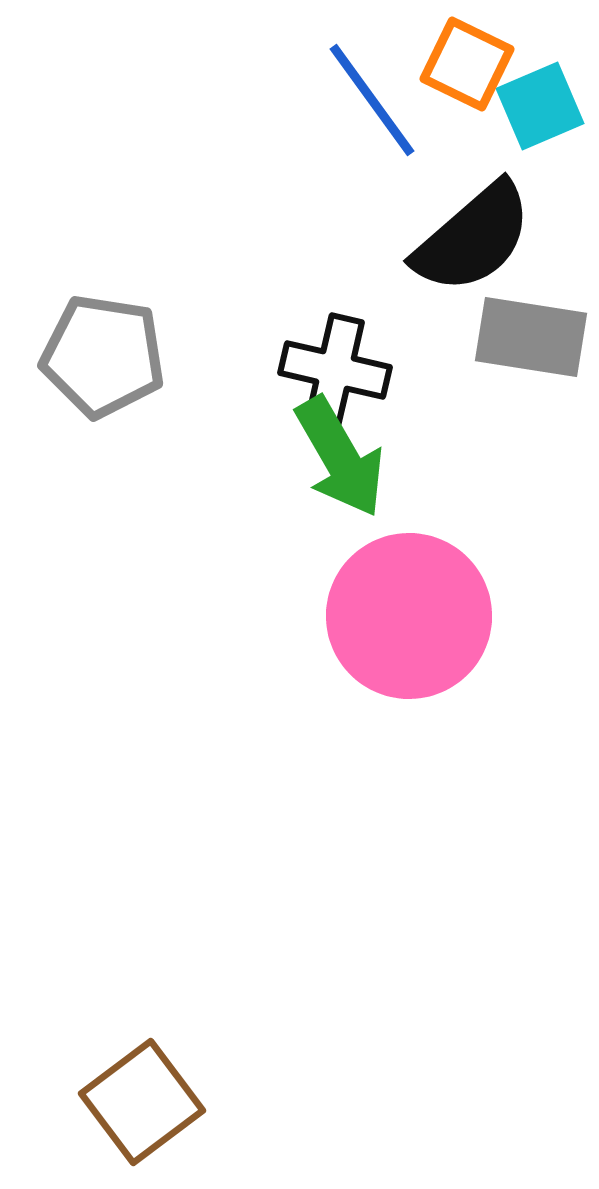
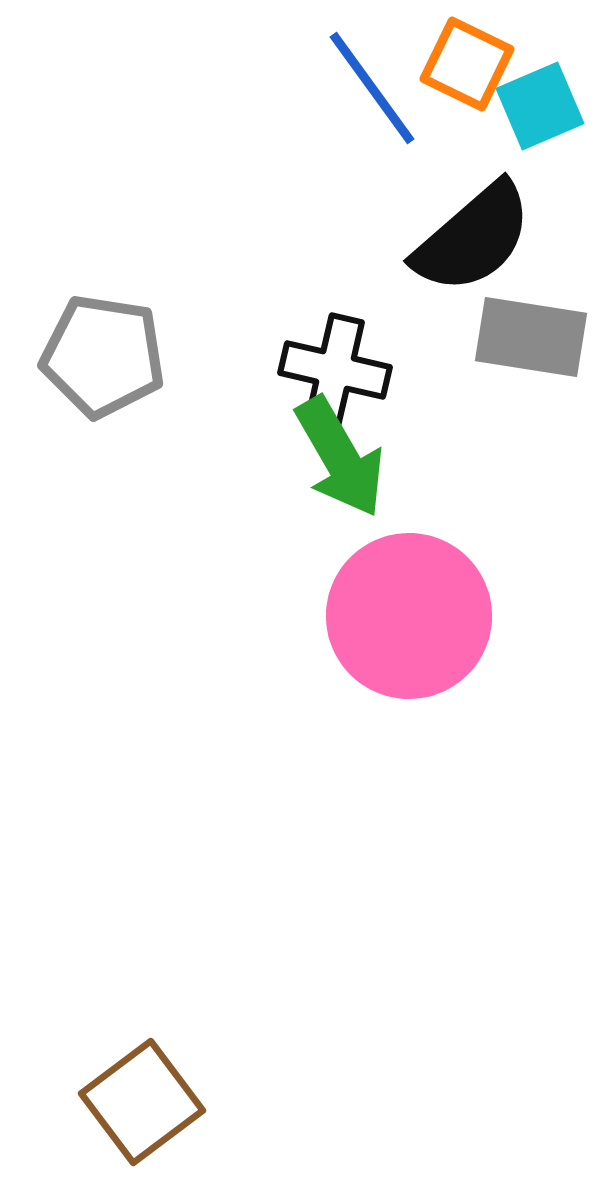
blue line: moved 12 px up
